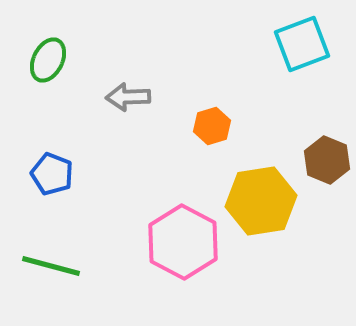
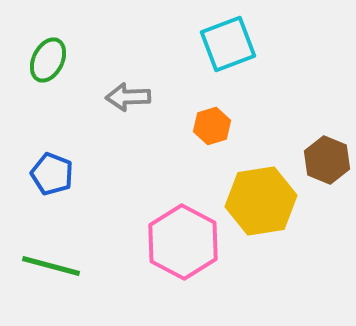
cyan square: moved 74 px left
